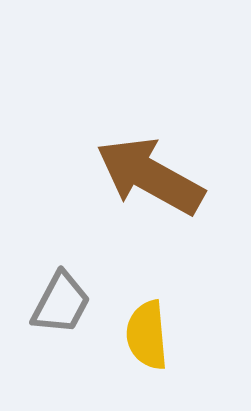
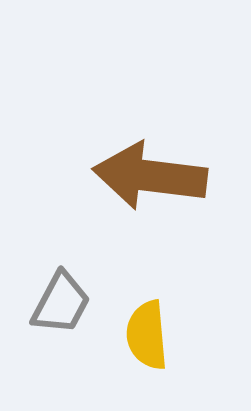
brown arrow: rotated 22 degrees counterclockwise
